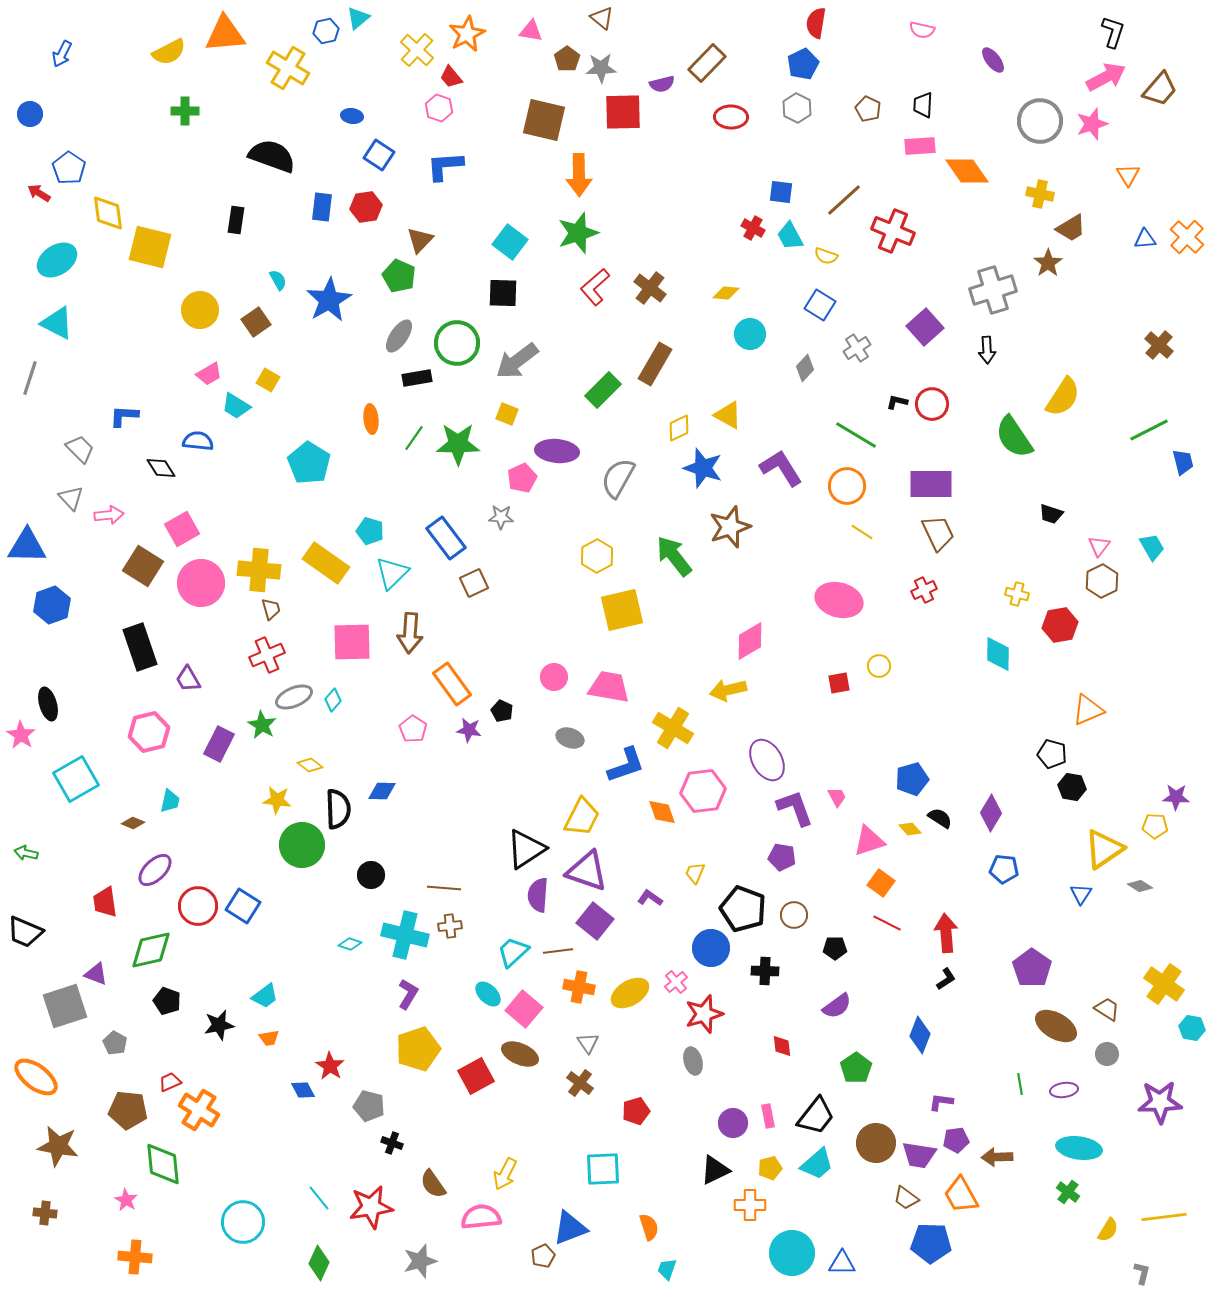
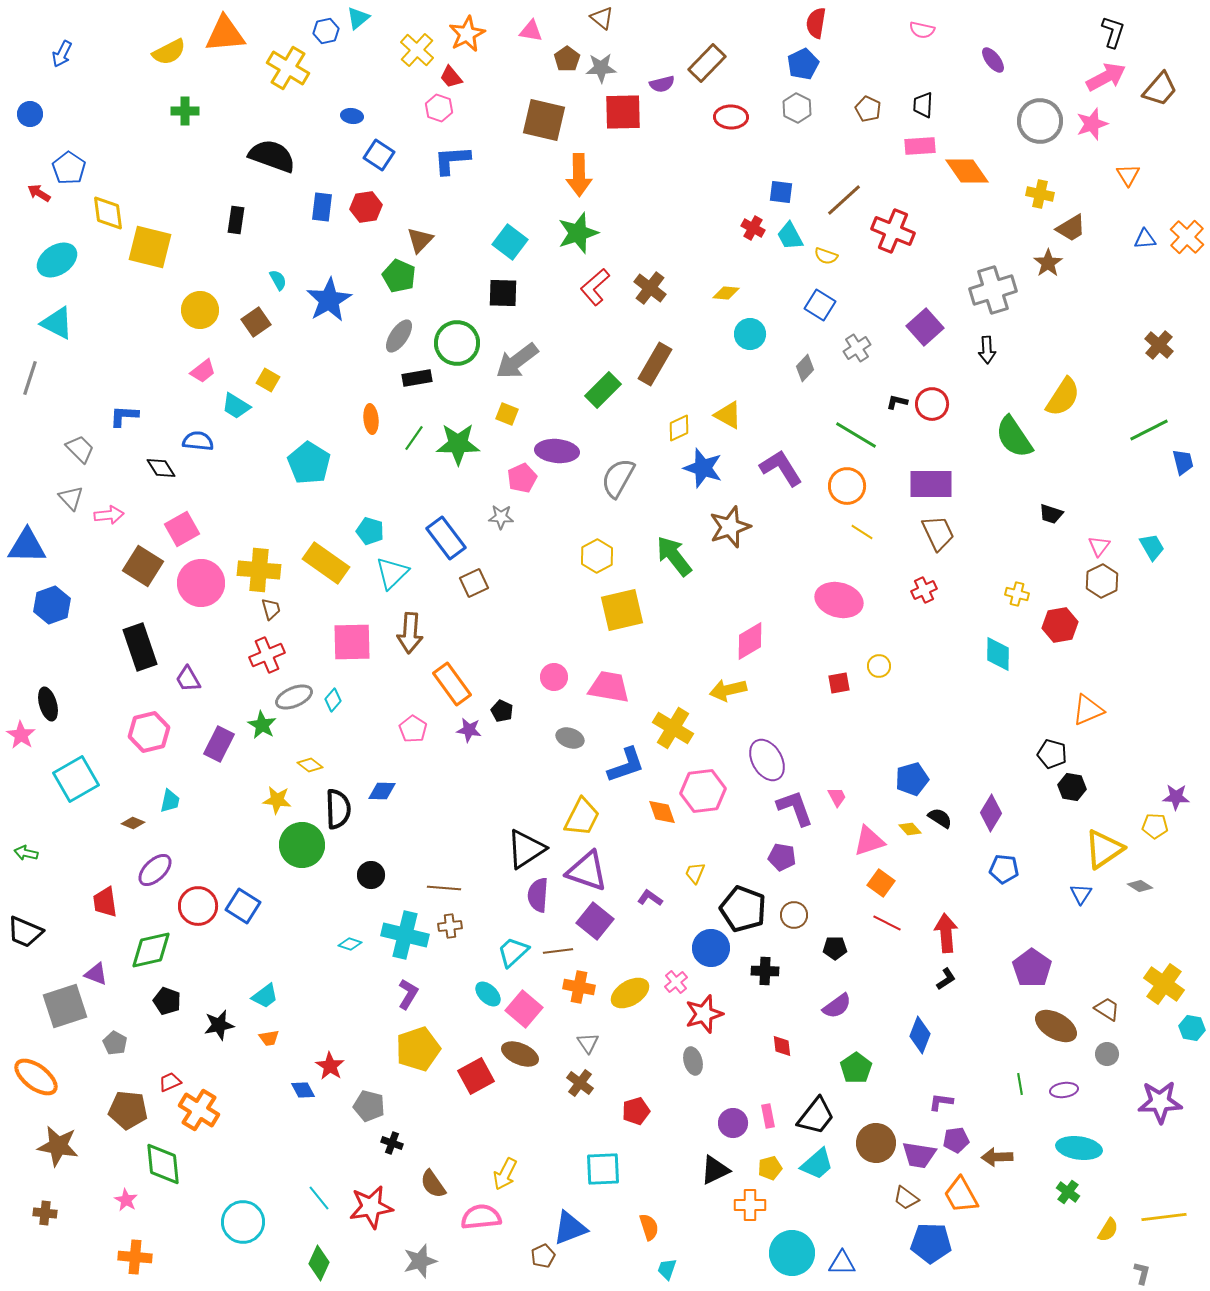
blue L-shape at (445, 166): moved 7 px right, 6 px up
pink trapezoid at (209, 374): moved 6 px left, 3 px up; rotated 8 degrees counterclockwise
